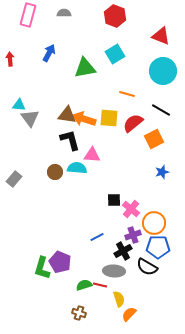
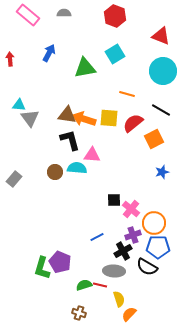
pink rectangle: rotated 65 degrees counterclockwise
